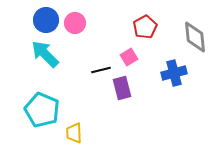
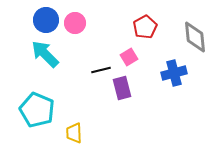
cyan pentagon: moved 5 px left
